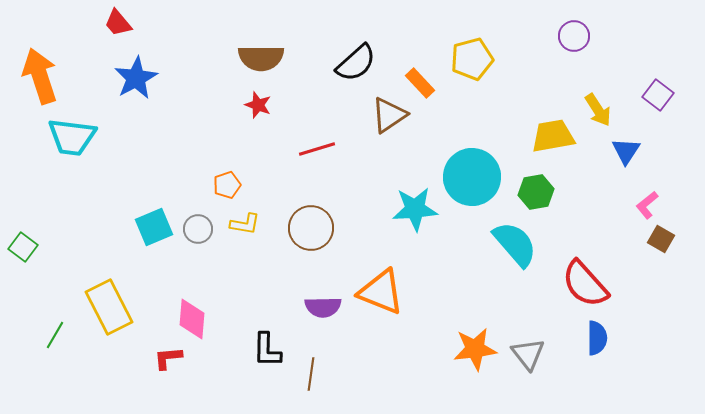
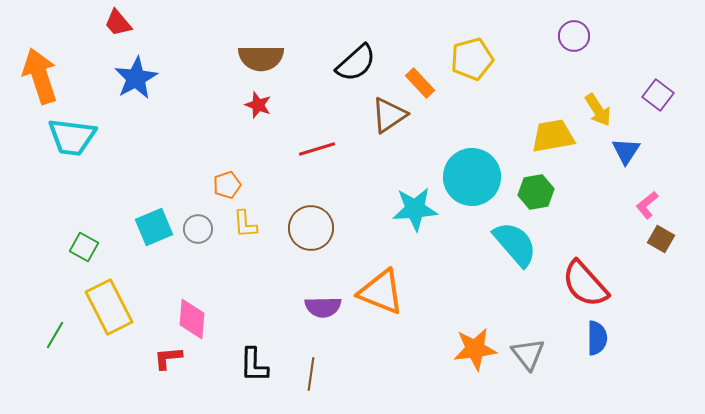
yellow L-shape: rotated 76 degrees clockwise
green square: moved 61 px right; rotated 8 degrees counterclockwise
black L-shape: moved 13 px left, 15 px down
